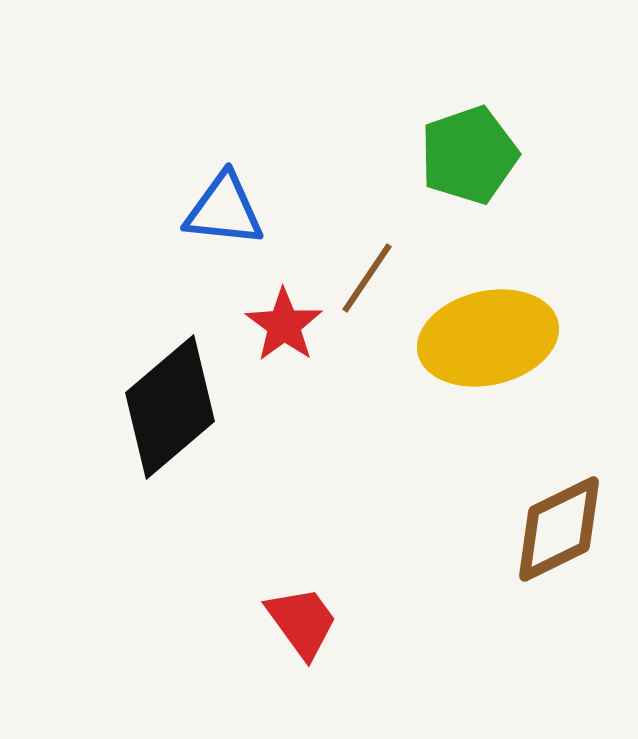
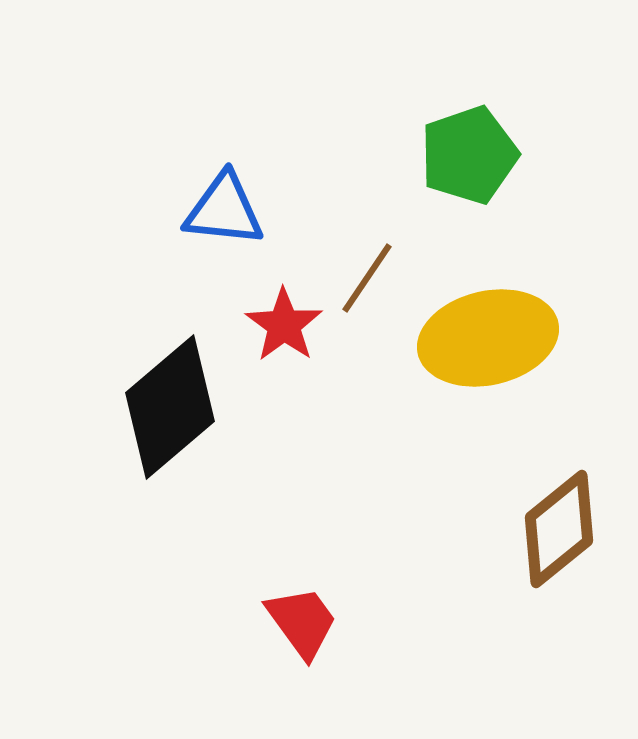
brown diamond: rotated 13 degrees counterclockwise
